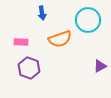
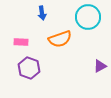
cyan circle: moved 3 px up
